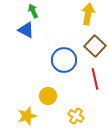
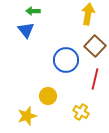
green arrow: rotated 64 degrees counterclockwise
blue triangle: rotated 24 degrees clockwise
blue circle: moved 2 px right
red line: rotated 25 degrees clockwise
yellow cross: moved 5 px right, 4 px up
